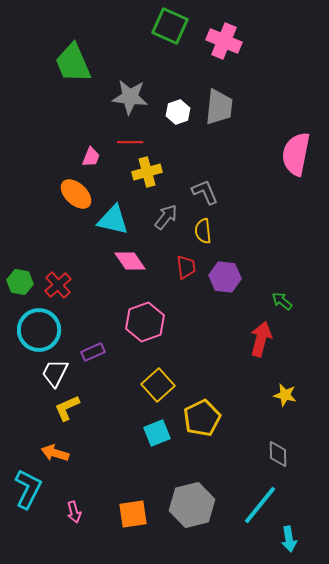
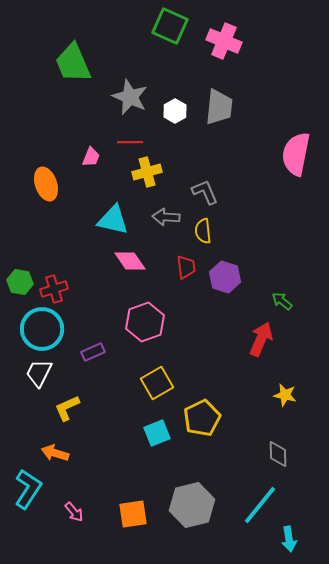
gray star: rotated 18 degrees clockwise
white hexagon: moved 3 px left, 1 px up; rotated 10 degrees counterclockwise
orange ellipse: moved 30 px left, 10 px up; rotated 28 degrees clockwise
gray arrow: rotated 124 degrees counterclockwise
purple hexagon: rotated 12 degrees clockwise
red cross: moved 4 px left, 4 px down; rotated 24 degrees clockwise
cyan circle: moved 3 px right, 1 px up
red arrow: rotated 8 degrees clockwise
white trapezoid: moved 16 px left
yellow square: moved 1 px left, 2 px up; rotated 12 degrees clockwise
cyan L-shape: rotated 6 degrees clockwise
pink arrow: rotated 25 degrees counterclockwise
